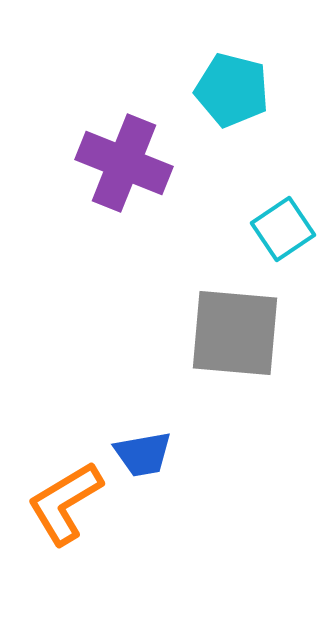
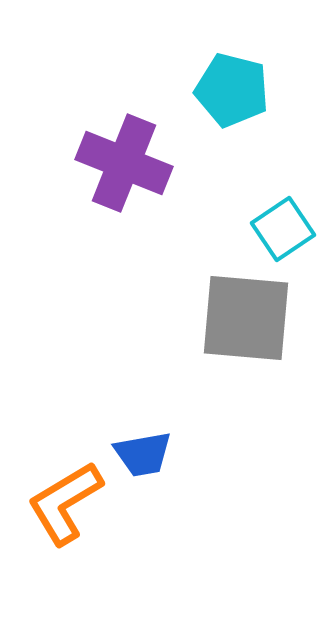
gray square: moved 11 px right, 15 px up
